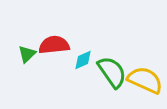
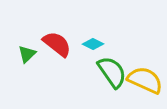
red semicircle: moved 3 px right, 1 px up; rotated 44 degrees clockwise
cyan diamond: moved 10 px right, 16 px up; rotated 50 degrees clockwise
